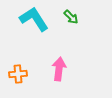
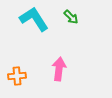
orange cross: moved 1 px left, 2 px down
